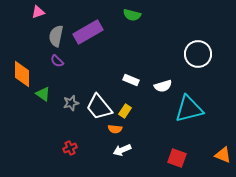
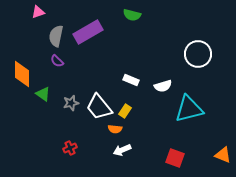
red square: moved 2 px left
